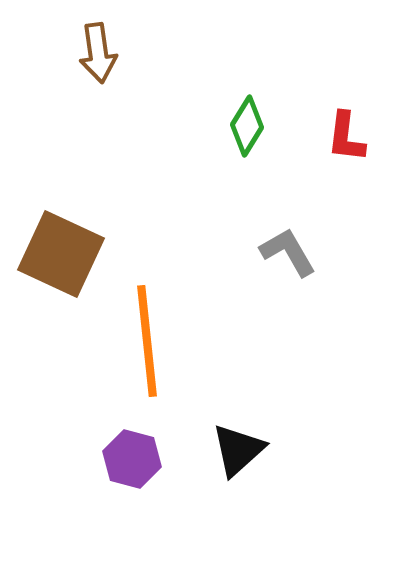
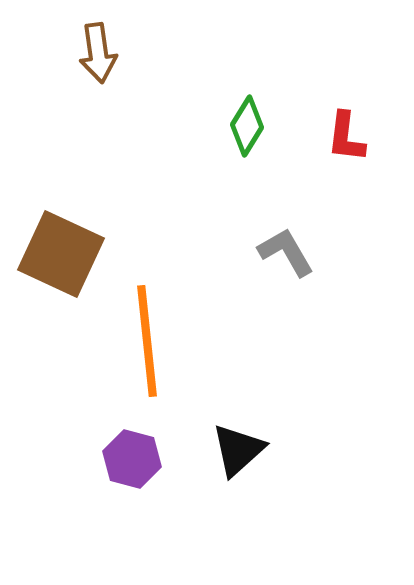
gray L-shape: moved 2 px left
